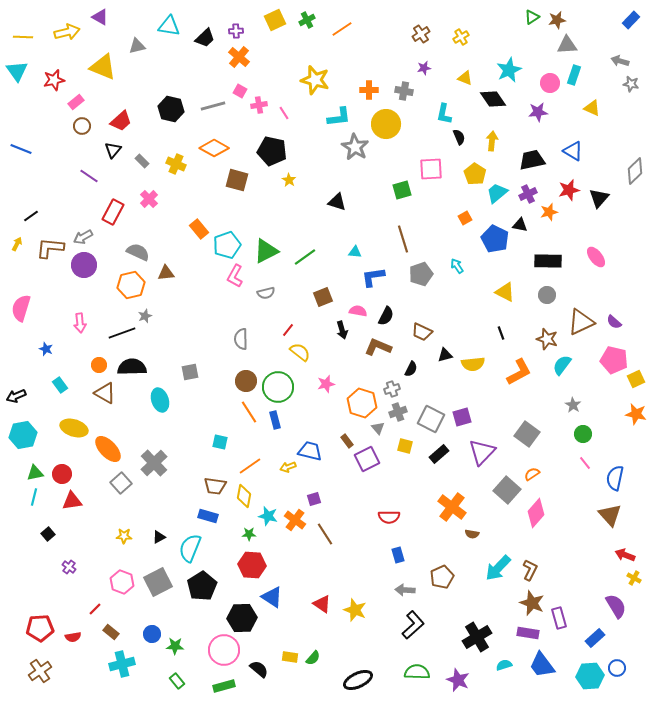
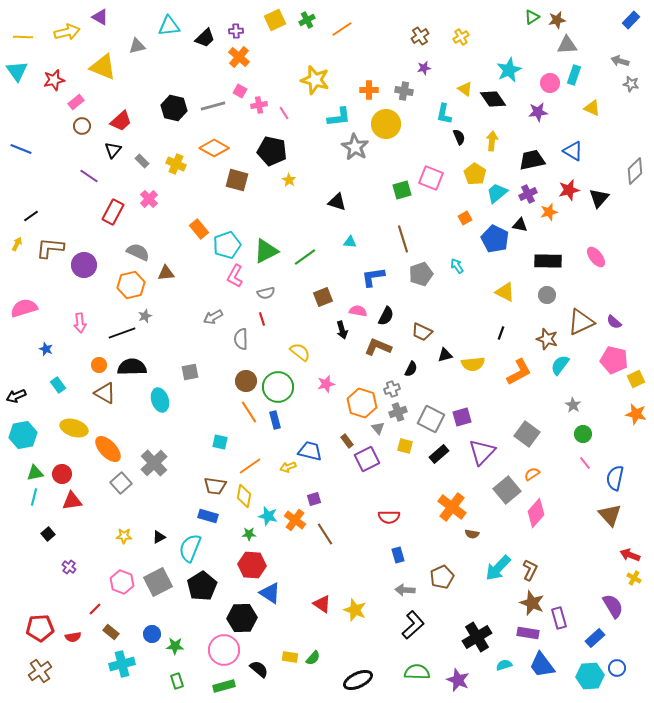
cyan triangle at (169, 26): rotated 15 degrees counterclockwise
brown cross at (421, 34): moved 1 px left, 2 px down
yellow triangle at (465, 78): moved 11 px down; rotated 14 degrees clockwise
black hexagon at (171, 109): moved 3 px right, 1 px up
pink square at (431, 169): moved 9 px down; rotated 25 degrees clockwise
gray arrow at (83, 237): moved 130 px right, 80 px down
cyan triangle at (355, 252): moved 5 px left, 10 px up
pink semicircle at (21, 308): moved 3 px right; rotated 56 degrees clockwise
red line at (288, 330): moved 26 px left, 11 px up; rotated 56 degrees counterclockwise
black line at (501, 333): rotated 40 degrees clockwise
cyan semicircle at (562, 365): moved 2 px left
cyan rectangle at (60, 385): moved 2 px left
gray square at (507, 490): rotated 8 degrees clockwise
red arrow at (625, 555): moved 5 px right
blue triangle at (272, 597): moved 2 px left, 4 px up
purple semicircle at (616, 606): moved 3 px left
green rectangle at (177, 681): rotated 21 degrees clockwise
